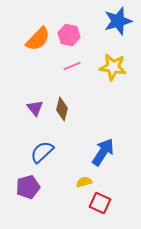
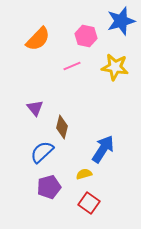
blue star: moved 3 px right
pink hexagon: moved 17 px right, 1 px down
yellow star: moved 2 px right
brown diamond: moved 18 px down
blue arrow: moved 3 px up
yellow semicircle: moved 8 px up
purple pentagon: moved 21 px right
red square: moved 11 px left; rotated 10 degrees clockwise
